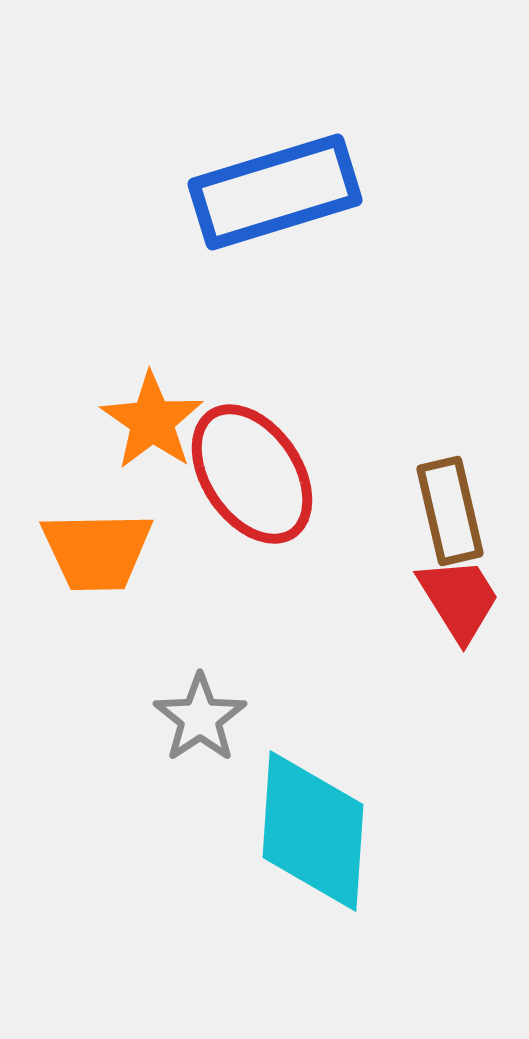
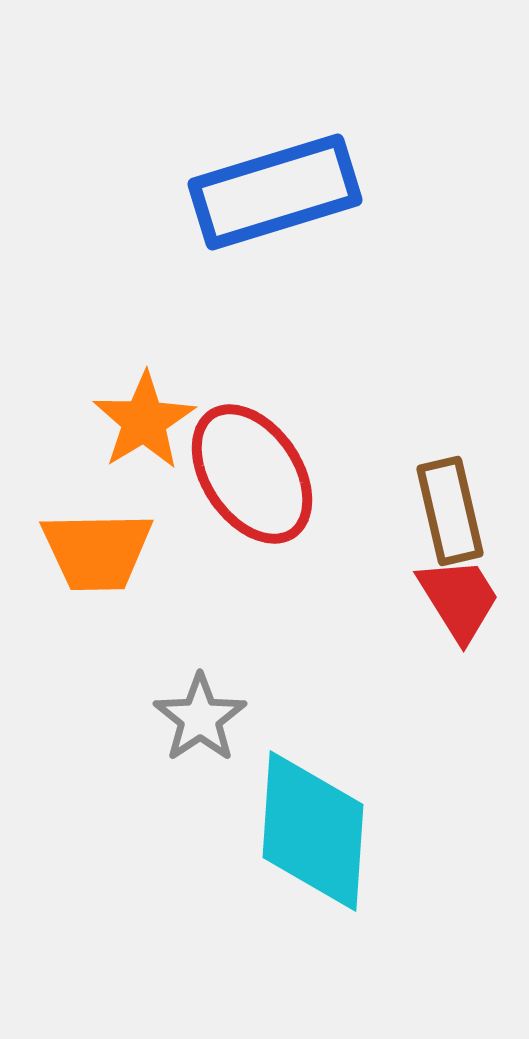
orange star: moved 8 px left; rotated 6 degrees clockwise
